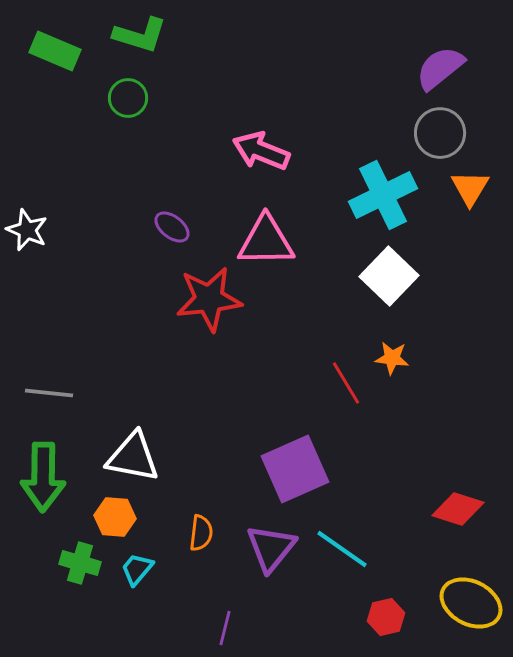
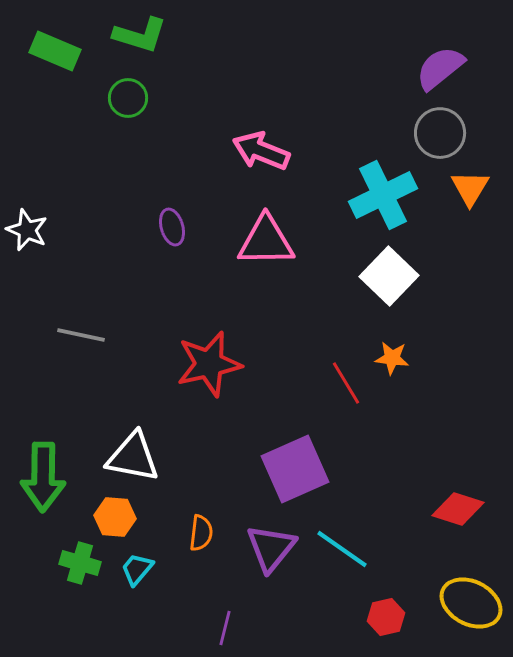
purple ellipse: rotated 36 degrees clockwise
red star: moved 65 px down; rotated 6 degrees counterclockwise
gray line: moved 32 px right, 58 px up; rotated 6 degrees clockwise
